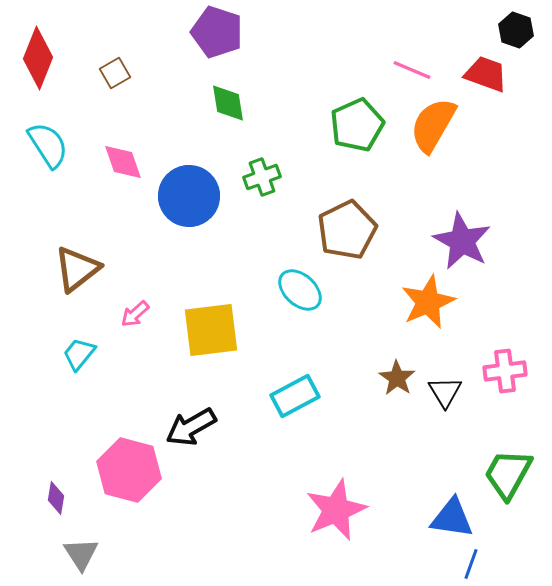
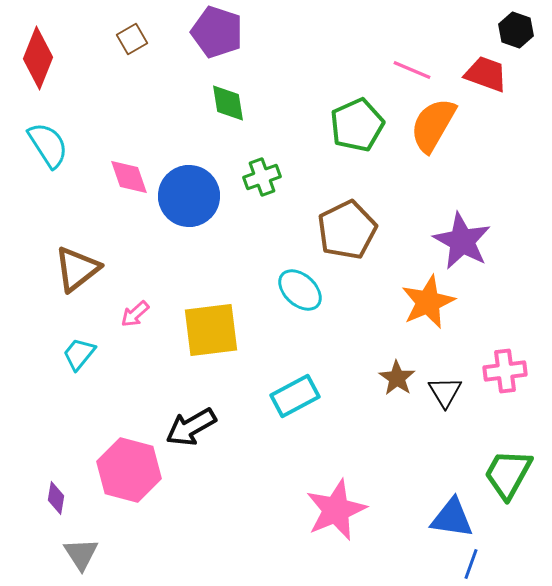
brown square: moved 17 px right, 34 px up
pink diamond: moved 6 px right, 15 px down
